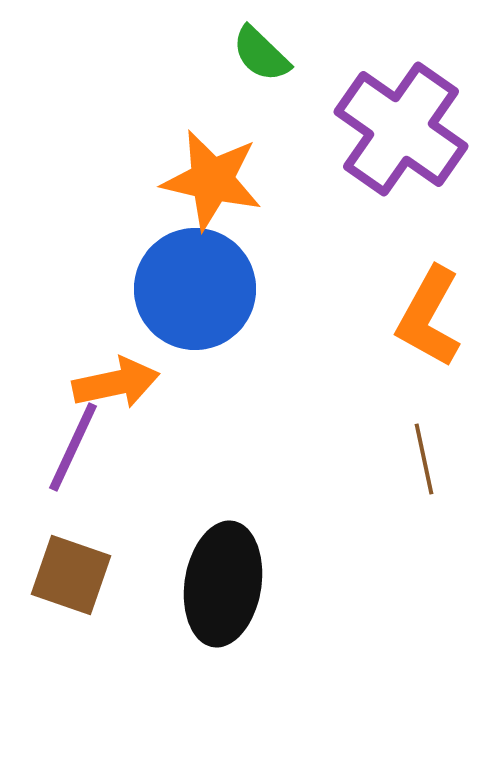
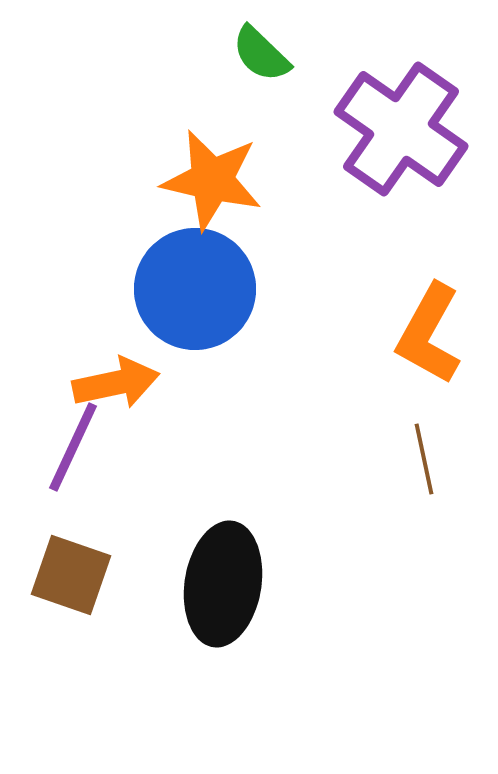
orange L-shape: moved 17 px down
